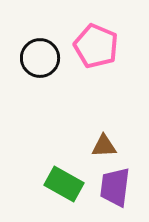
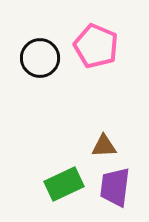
green rectangle: rotated 54 degrees counterclockwise
